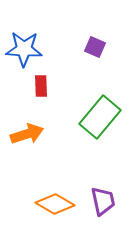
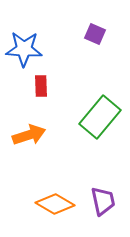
purple square: moved 13 px up
orange arrow: moved 2 px right, 1 px down
